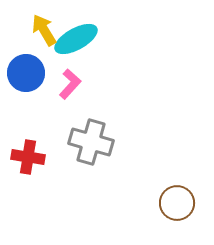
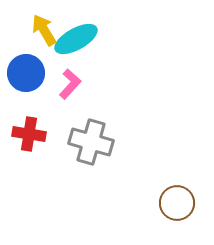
red cross: moved 1 px right, 23 px up
